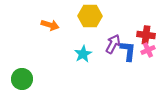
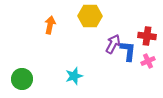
orange arrow: rotated 96 degrees counterclockwise
red cross: moved 1 px right, 1 px down
pink cross: moved 11 px down
cyan star: moved 9 px left, 22 px down; rotated 12 degrees clockwise
